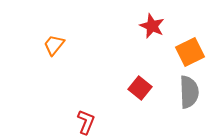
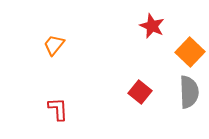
orange square: rotated 20 degrees counterclockwise
red square: moved 4 px down
red L-shape: moved 28 px left, 13 px up; rotated 25 degrees counterclockwise
